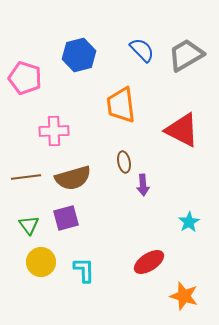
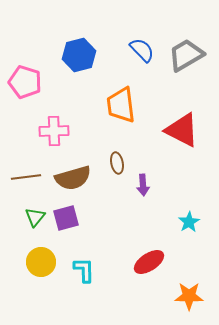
pink pentagon: moved 4 px down
brown ellipse: moved 7 px left, 1 px down
green triangle: moved 6 px right, 8 px up; rotated 15 degrees clockwise
orange star: moved 5 px right; rotated 16 degrees counterclockwise
